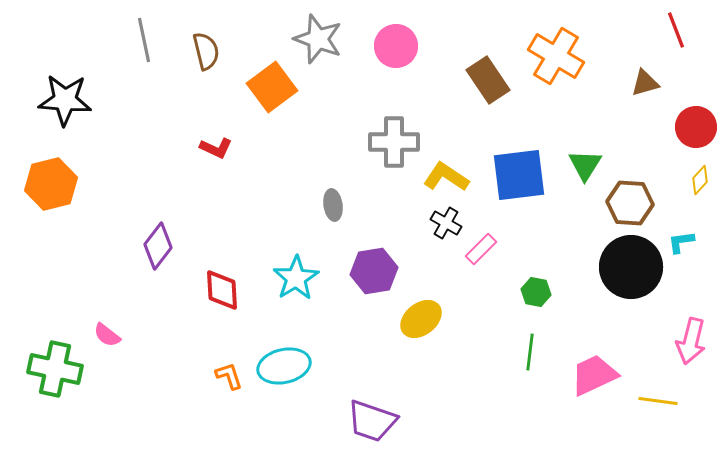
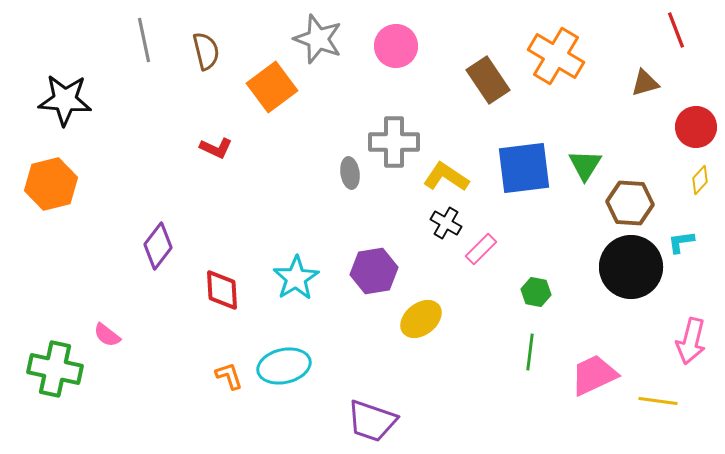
blue square: moved 5 px right, 7 px up
gray ellipse: moved 17 px right, 32 px up
